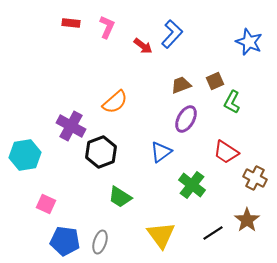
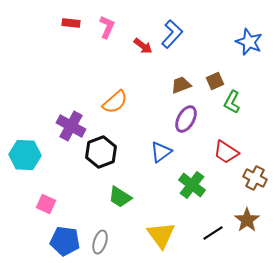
cyan hexagon: rotated 12 degrees clockwise
